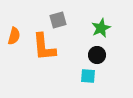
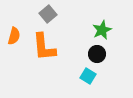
gray square: moved 10 px left, 6 px up; rotated 24 degrees counterclockwise
green star: moved 1 px right, 2 px down
black circle: moved 1 px up
cyan square: rotated 28 degrees clockwise
